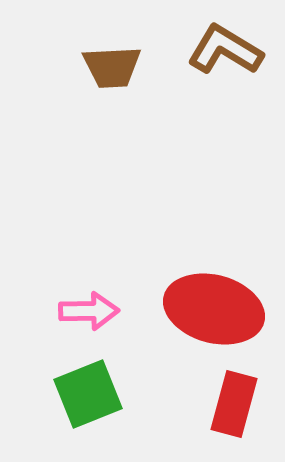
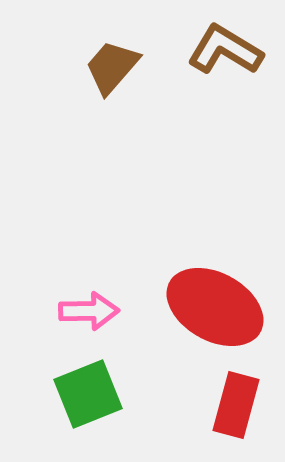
brown trapezoid: rotated 134 degrees clockwise
red ellipse: moved 1 px right, 2 px up; rotated 14 degrees clockwise
red rectangle: moved 2 px right, 1 px down
